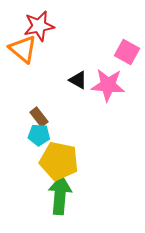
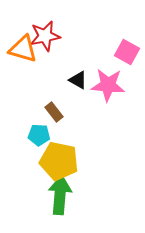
red star: moved 6 px right, 10 px down
orange triangle: rotated 24 degrees counterclockwise
brown rectangle: moved 15 px right, 5 px up
